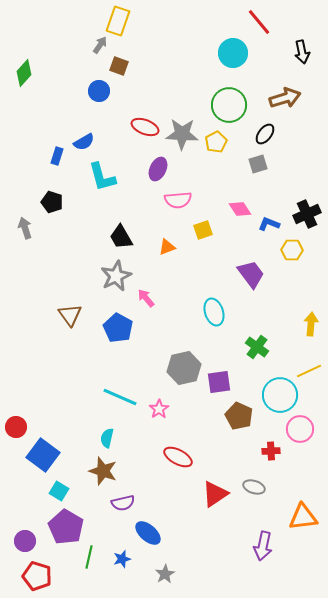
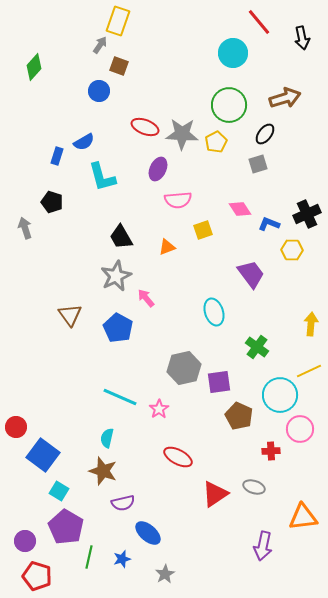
black arrow at (302, 52): moved 14 px up
green diamond at (24, 73): moved 10 px right, 6 px up
